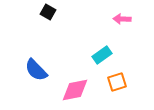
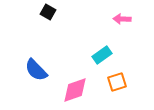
pink diamond: rotated 8 degrees counterclockwise
